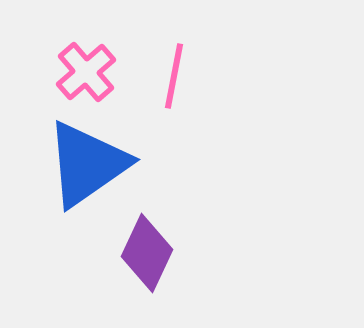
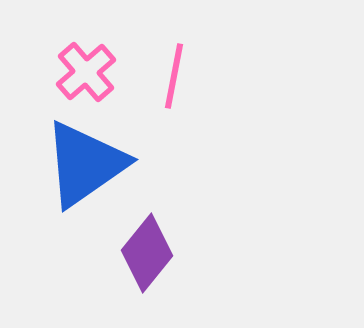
blue triangle: moved 2 px left
purple diamond: rotated 14 degrees clockwise
